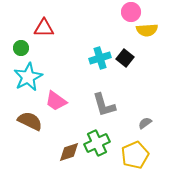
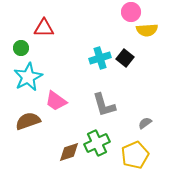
brown semicircle: moved 2 px left; rotated 45 degrees counterclockwise
